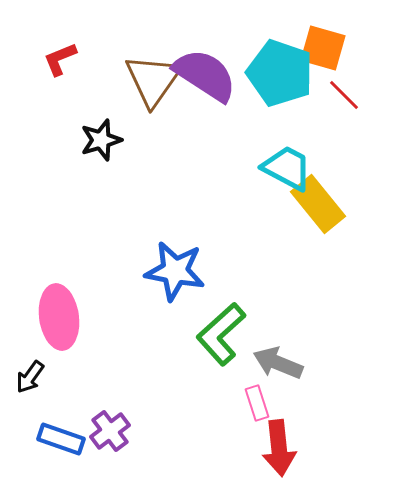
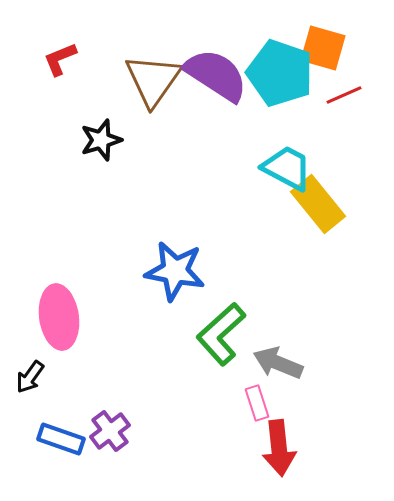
purple semicircle: moved 11 px right
red line: rotated 69 degrees counterclockwise
